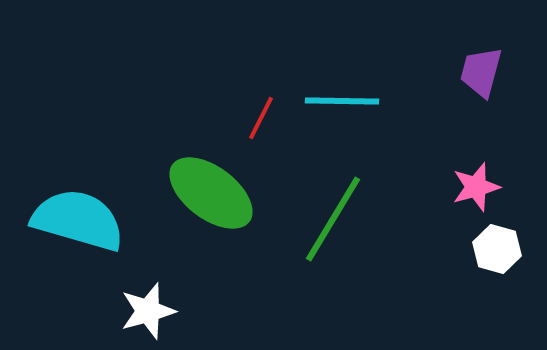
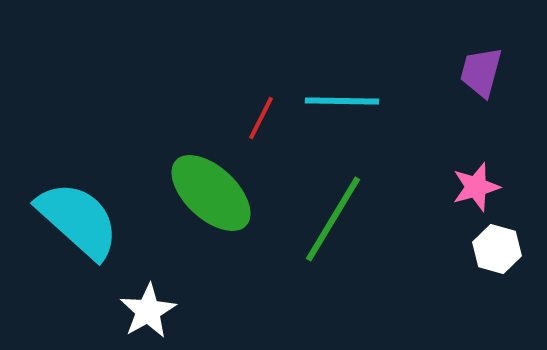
green ellipse: rotated 6 degrees clockwise
cyan semicircle: rotated 26 degrees clockwise
white star: rotated 14 degrees counterclockwise
